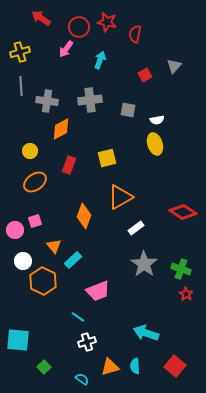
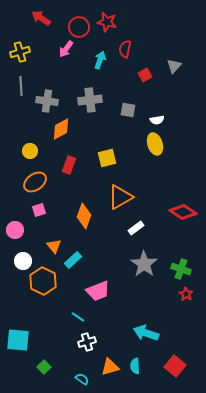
red semicircle at (135, 34): moved 10 px left, 15 px down
pink square at (35, 221): moved 4 px right, 11 px up
